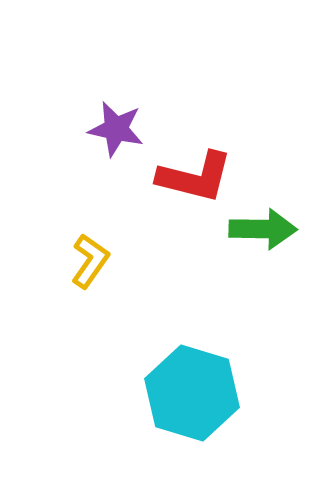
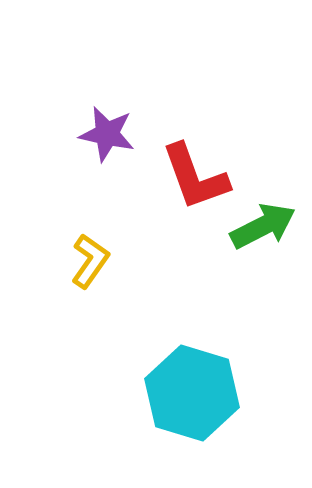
purple star: moved 9 px left, 5 px down
red L-shape: rotated 56 degrees clockwise
green arrow: moved 3 px up; rotated 28 degrees counterclockwise
